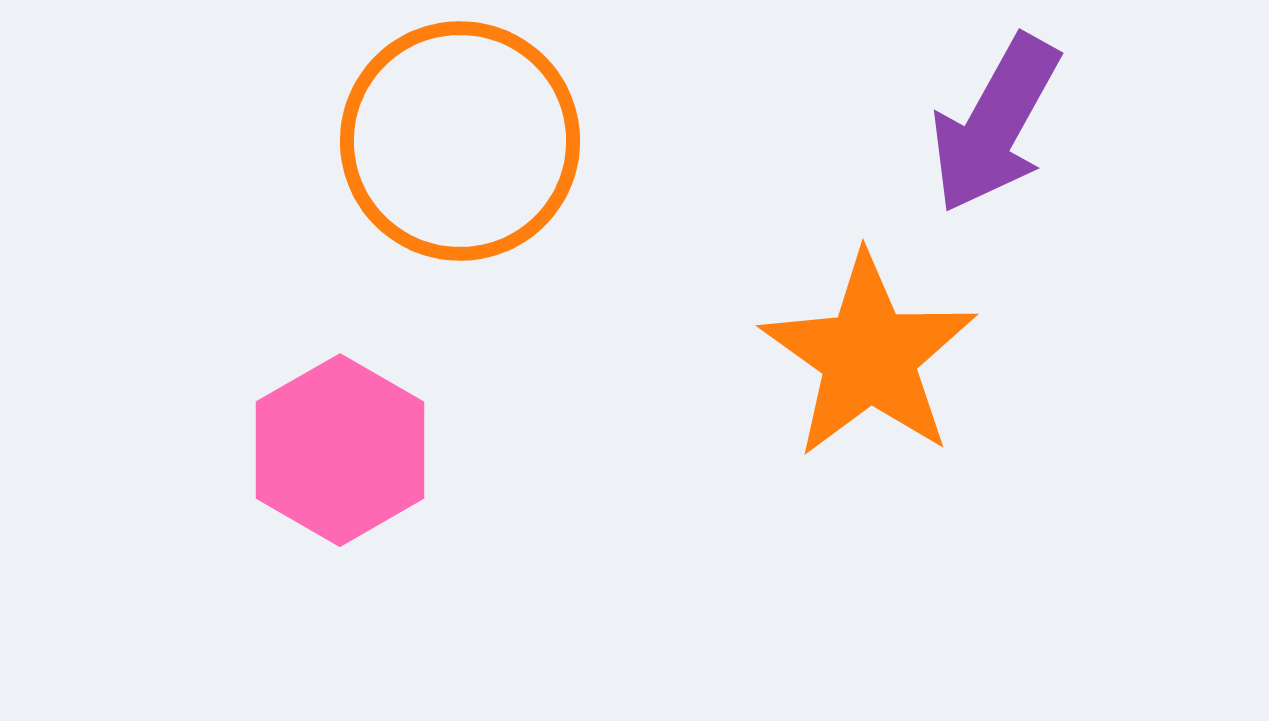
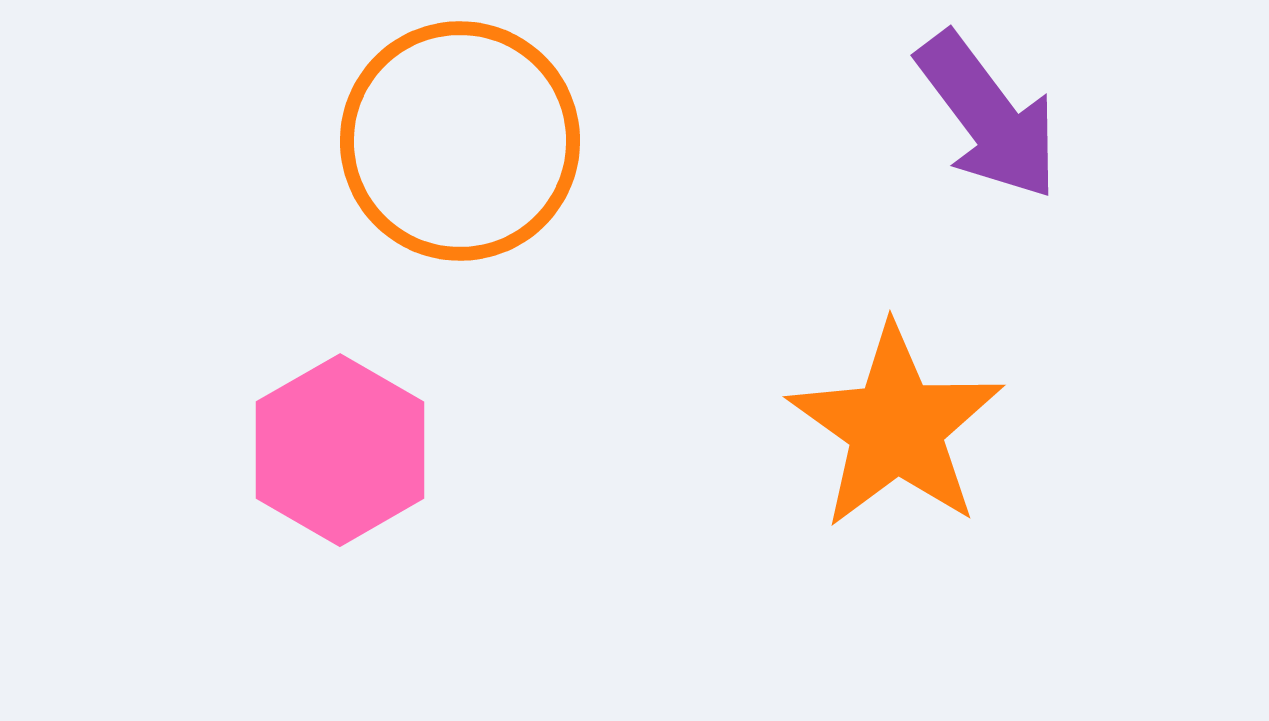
purple arrow: moved 7 px left, 8 px up; rotated 66 degrees counterclockwise
orange star: moved 27 px right, 71 px down
